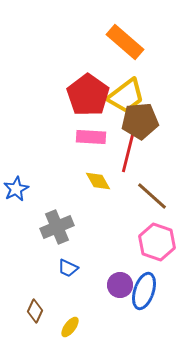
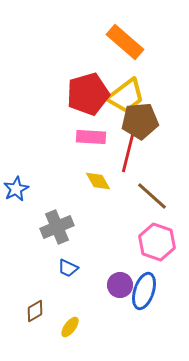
red pentagon: moved 1 px up; rotated 21 degrees clockwise
brown diamond: rotated 35 degrees clockwise
